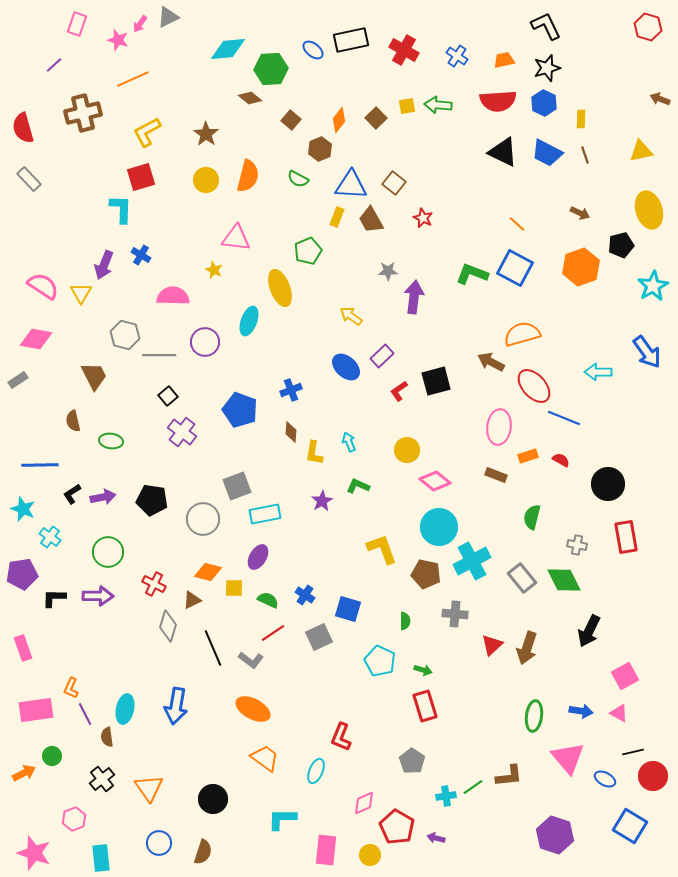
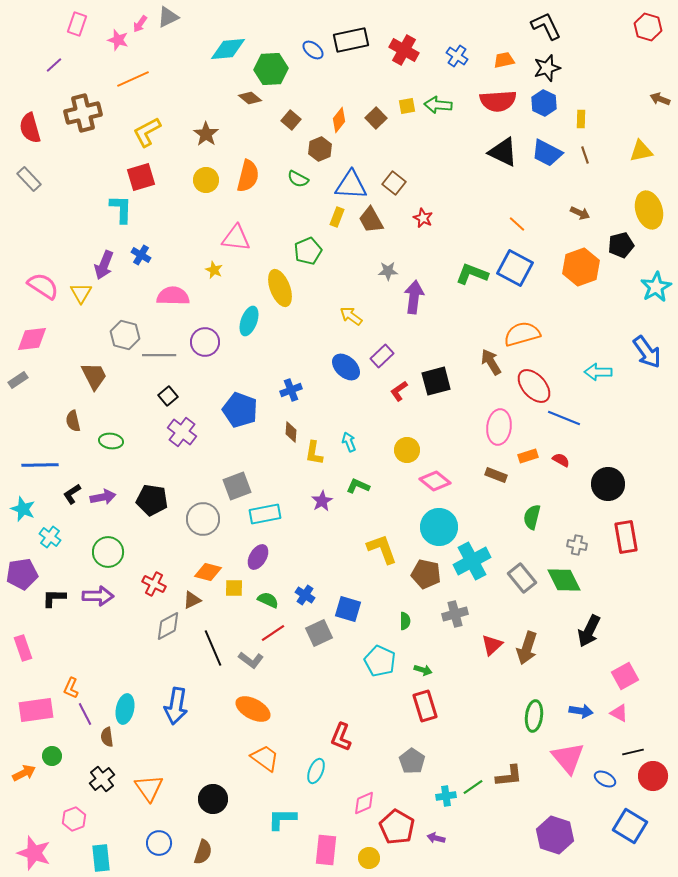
red semicircle at (23, 128): moved 7 px right
cyan star at (653, 286): moved 3 px right, 1 px down
pink diamond at (36, 339): moved 4 px left; rotated 16 degrees counterclockwise
brown arrow at (491, 362): rotated 32 degrees clockwise
gray cross at (455, 614): rotated 20 degrees counterclockwise
gray diamond at (168, 626): rotated 44 degrees clockwise
gray square at (319, 637): moved 4 px up
yellow circle at (370, 855): moved 1 px left, 3 px down
